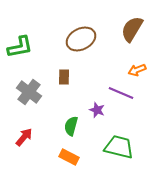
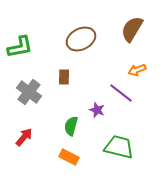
purple line: rotated 15 degrees clockwise
